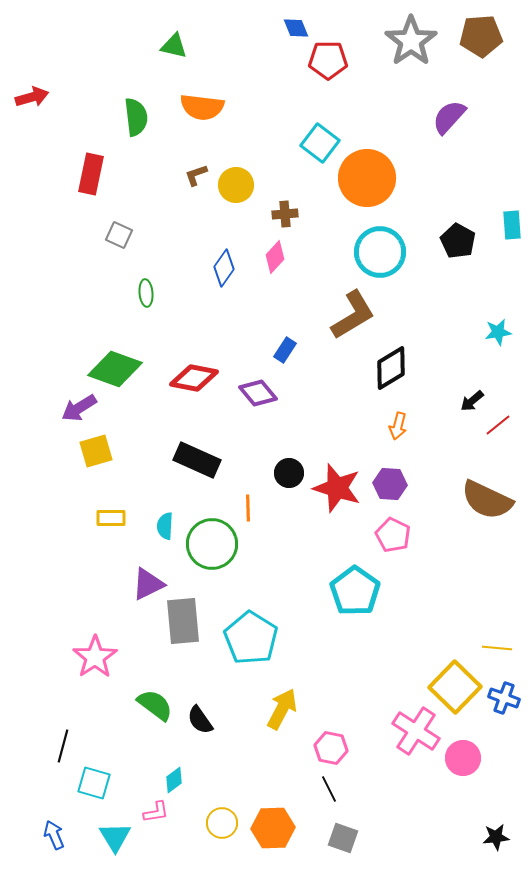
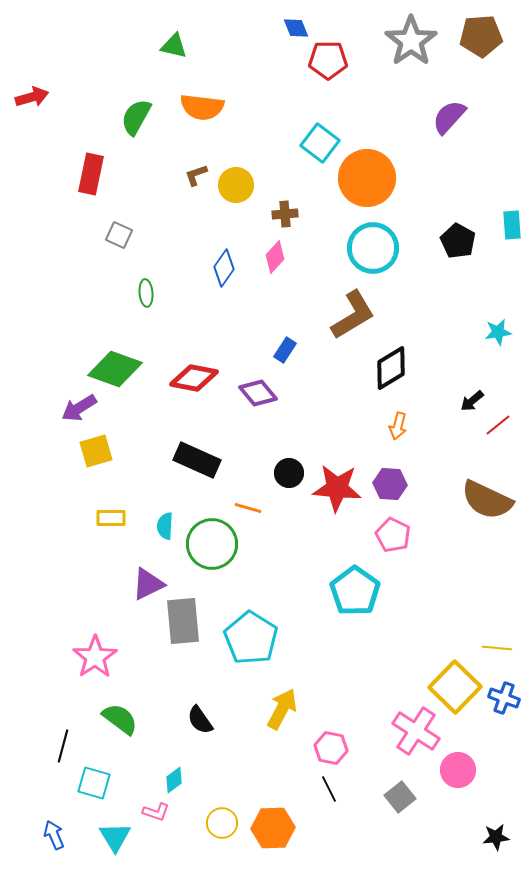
green semicircle at (136, 117): rotated 144 degrees counterclockwise
cyan circle at (380, 252): moved 7 px left, 4 px up
red star at (337, 488): rotated 12 degrees counterclockwise
orange line at (248, 508): rotated 72 degrees counterclockwise
green semicircle at (155, 705): moved 35 px left, 14 px down
pink circle at (463, 758): moved 5 px left, 12 px down
pink L-shape at (156, 812): rotated 28 degrees clockwise
gray square at (343, 838): moved 57 px right, 41 px up; rotated 32 degrees clockwise
